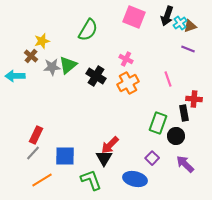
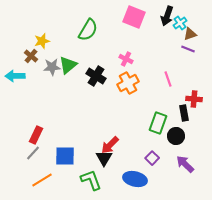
brown triangle: moved 8 px down
